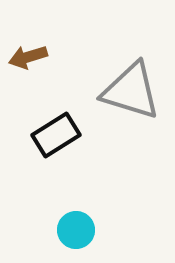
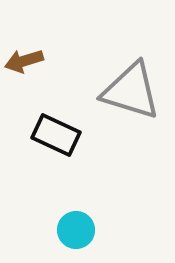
brown arrow: moved 4 px left, 4 px down
black rectangle: rotated 57 degrees clockwise
